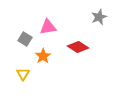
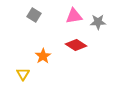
gray star: moved 1 px left, 5 px down; rotated 21 degrees clockwise
pink triangle: moved 26 px right, 11 px up
gray square: moved 9 px right, 24 px up
red diamond: moved 2 px left, 2 px up
